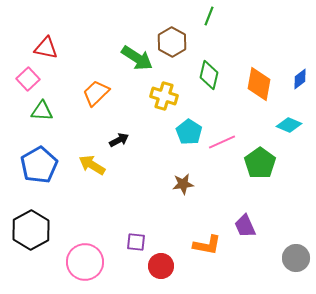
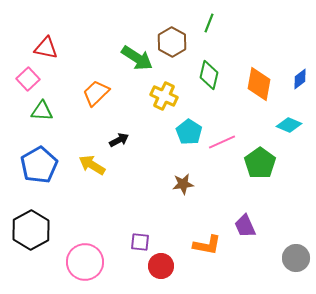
green line: moved 7 px down
yellow cross: rotated 8 degrees clockwise
purple square: moved 4 px right
